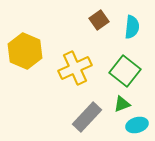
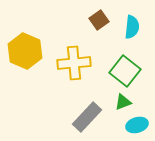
yellow cross: moved 1 px left, 5 px up; rotated 20 degrees clockwise
green triangle: moved 1 px right, 2 px up
